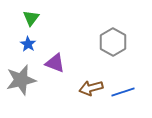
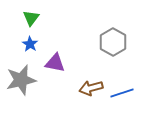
blue star: moved 2 px right
purple triangle: rotated 10 degrees counterclockwise
blue line: moved 1 px left, 1 px down
